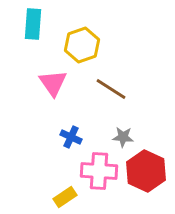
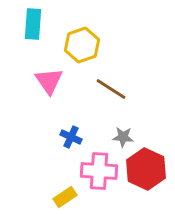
pink triangle: moved 4 px left, 2 px up
red hexagon: moved 2 px up
